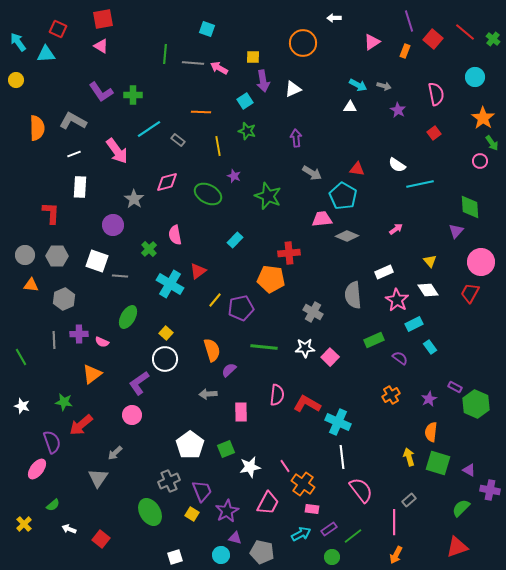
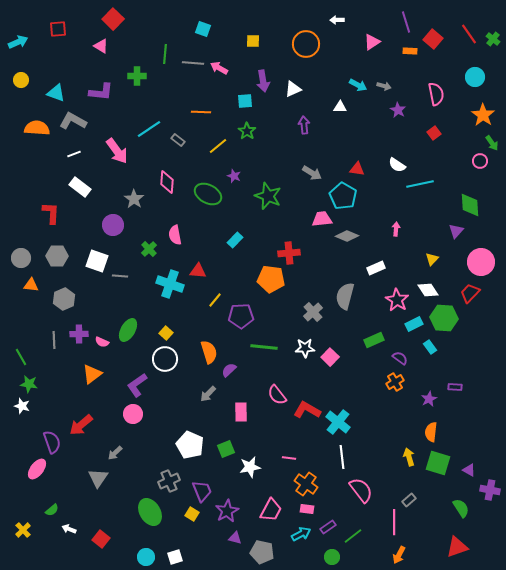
white arrow at (334, 18): moved 3 px right, 2 px down
red square at (103, 19): moved 10 px right; rotated 35 degrees counterclockwise
purple line at (409, 21): moved 3 px left, 1 px down
red square at (58, 29): rotated 30 degrees counterclockwise
cyan square at (207, 29): moved 4 px left
red line at (465, 32): moved 4 px right, 2 px down; rotated 15 degrees clockwise
cyan arrow at (18, 42): rotated 102 degrees clockwise
orange circle at (303, 43): moved 3 px right, 1 px down
orange rectangle at (405, 51): moved 5 px right; rotated 72 degrees clockwise
cyan triangle at (46, 54): moved 10 px right, 39 px down; rotated 24 degrees clockwise
yellow square at (253, 57): moved 16 px up
yellow circle at (16, 80): moved 5 px right
purple L-shape at (101, 92): rotated 50 degrees counterclockwise
green cross at (133, 95): moved 4 px right, 19 px up
cyan square at (245, 101): rotated 28 degrees clockwise
white triangle at (350, 107): moved 10 px left
orange star at (483, 118): moved 3 px up
orange semicircle at (37, 128): rotated 85 degrees counterclockwise
green star at (247, 131): rotated 18 degrees clockwise
purple arrow at (296, 138): moved 8 px right, 13 px up
yellow line at (218, 146): rotated 60 degrees clockwise
pink diamond at (167, 182): rotated 70 degrees counterclockwise
white rectangle at (80, 187): rotated 55 degrees counterclockwise
green diamond at (470, 207): moved 2 px up
pink arrow at (396, 229): rotated 48 degrees counterclockwise
gray circle at (25, 255): moved 4 px left, 3 px down
yellow triangle at (430, 261): moved 2 px right, 2 px up; rotated 24 degrees clockwise
red triangle at (198, 271): rotated 42 degrees clockwise
white rectangle at (384, 272): moved 8 px left, 4 px up
cyan cross at (170, 284): rotated 12 degrees counterclockwise
red trapezoid at (470, 293): rotated 15 degrees clockwise
gray semicircle at (353, 295): moved 8 px left, 1 px down; rotated 20 degrees clockwise
purple pentagon at (241, 308): moved 8 px down; rotated 10 degrees clockwise
gray cross at (313, 312): rotated 18 degrees clockwise
green ellipse at (128, 317): moved 13 px down
orange semicircle at (212, 350): moved 3 px left, 2 px down
purple L-shape at (139, 383): moved 2 px left, 2 px down
purple rectangle at (455, 387): rotated 24 degrees counterclockwise
gray arrow at (208, 394): rotated 42 degrees counterclockwise
pink semicircle at (277, 395): rotated 135 degrees clockwise
orange cross at (391, 395): moved 4 px right, 13 px up
green star at (64, 402): moved 35 px left, 18 px up
red L-shape at (307, 404): moved 6 px down
green hexagon at (476, 404): moved 32 px left, 86 px up; rotated 20 degrees counterclockwise
pink circle at (132, 415): moved 1 px right, 1 px up
cyan cross at (338, 422): rotated 15 degrees clockwise
white pentagon at (190, 445): rotated 12 degrees counterclockwise
pink line at (285, 466): moved 4 px right, 8 px up; rotated 48 degrees counterclockwise
orange cross at (303, 484): moved 3 px right
pink trapezoid at (268, 503): moved 3 px right, 7 px down
green semicircle at (53, 505): moved 1 px left, 5 px down
green semicircle at (461, 508): rotated 102 degrees clockwise
pink rectangle at (312, 509): moved 5 px left
yellow cross at (24, 524): moved 1 px left, 6 px down
purple rectangle at (329, 529): moved 1 px left, 2 px up
cyan circle at (221, 555): moved 75 px left, 2 px down
orange arrow at (396, 555): moved 3 px right
